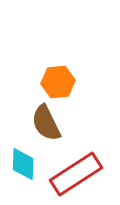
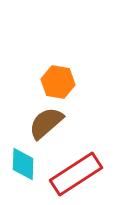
orange hexagon: rotated 16 degrees clockwise
brown semicircle: rotated 75 degrees clockwise
